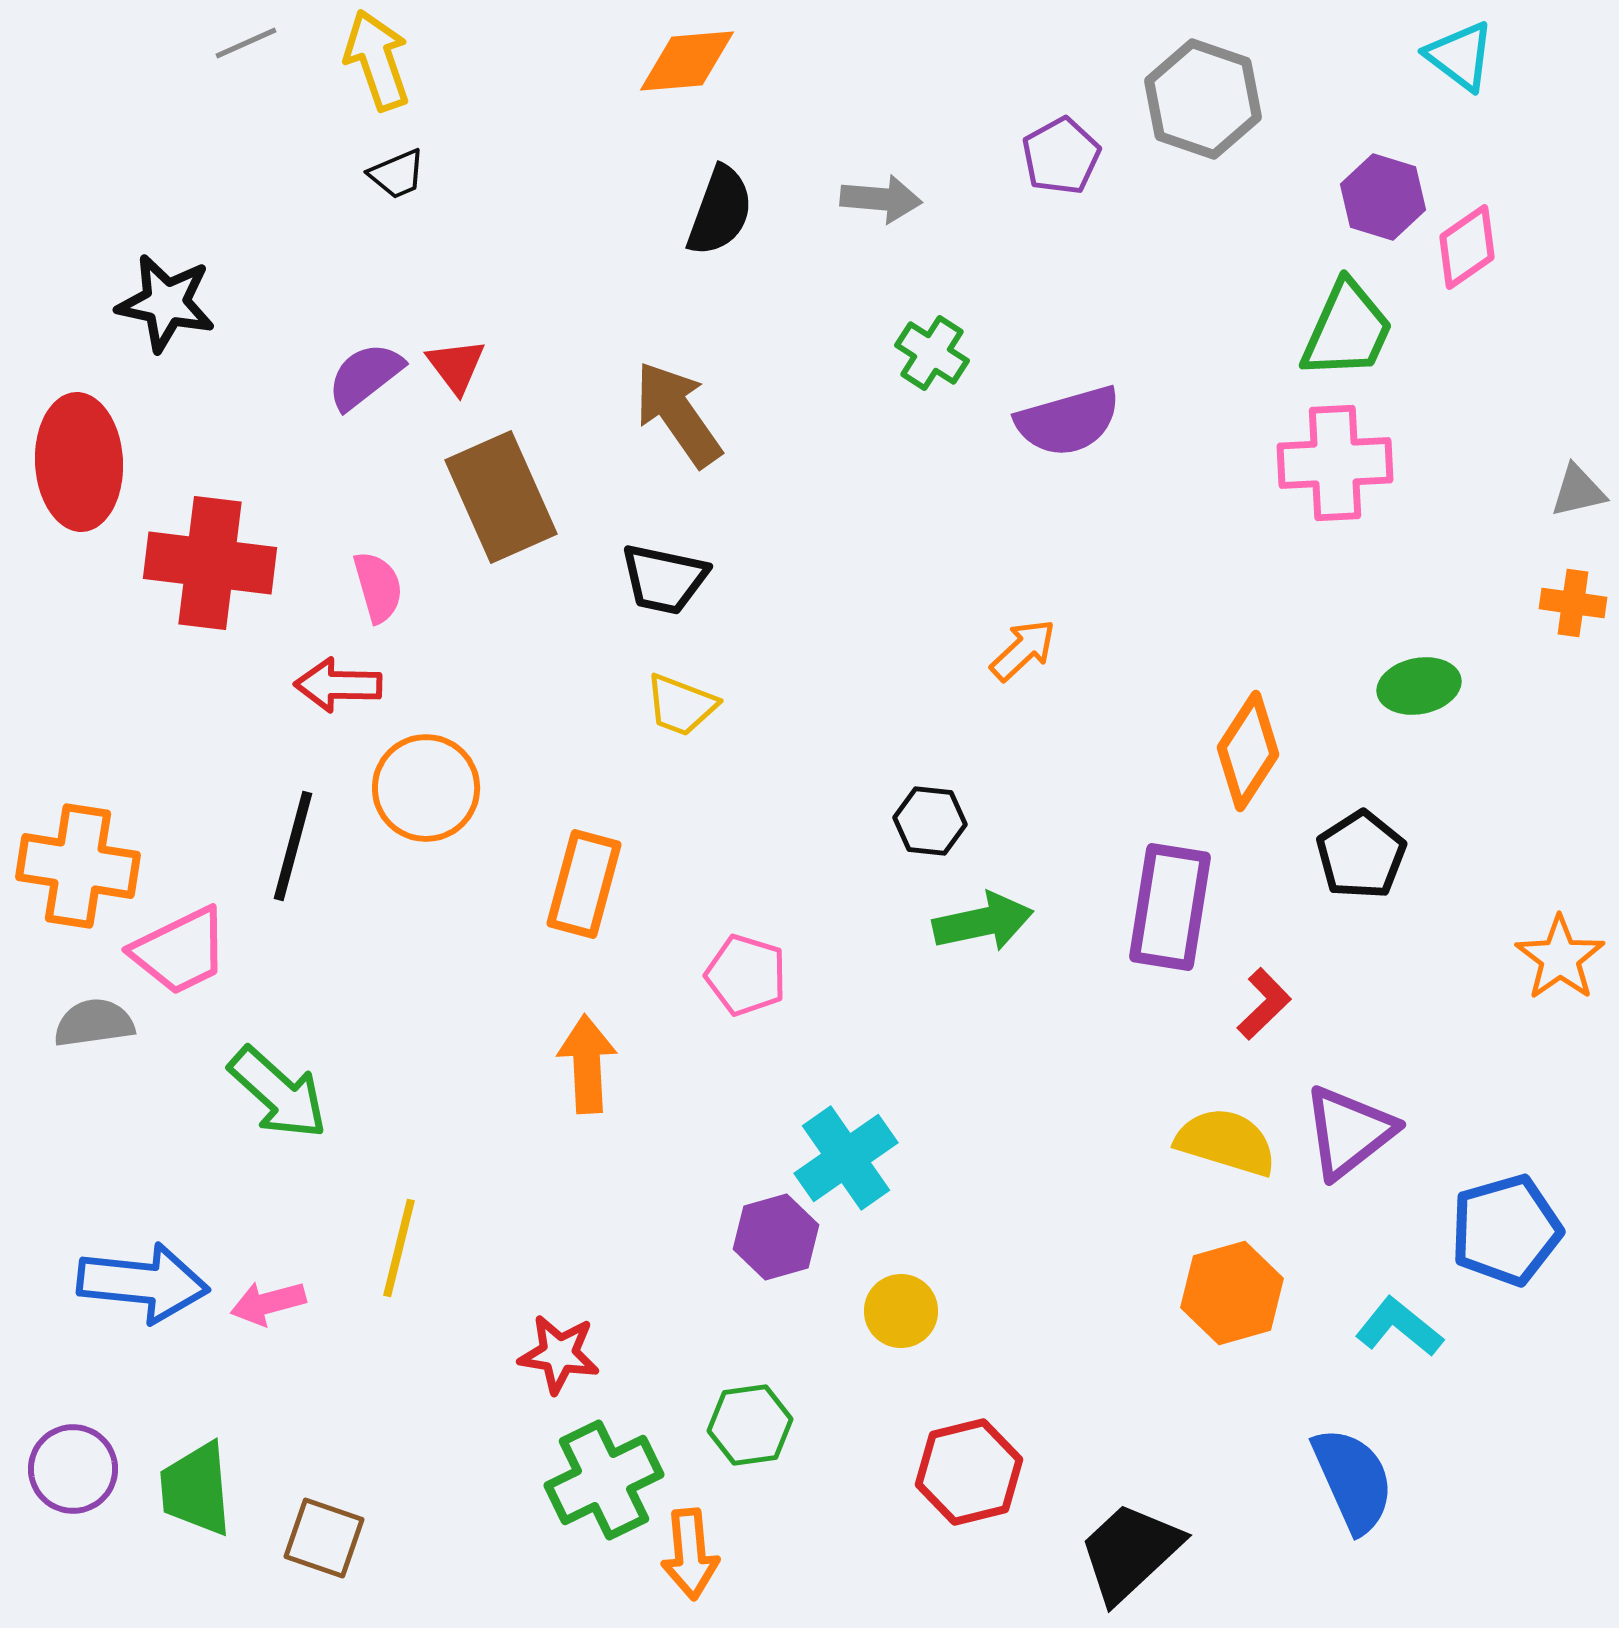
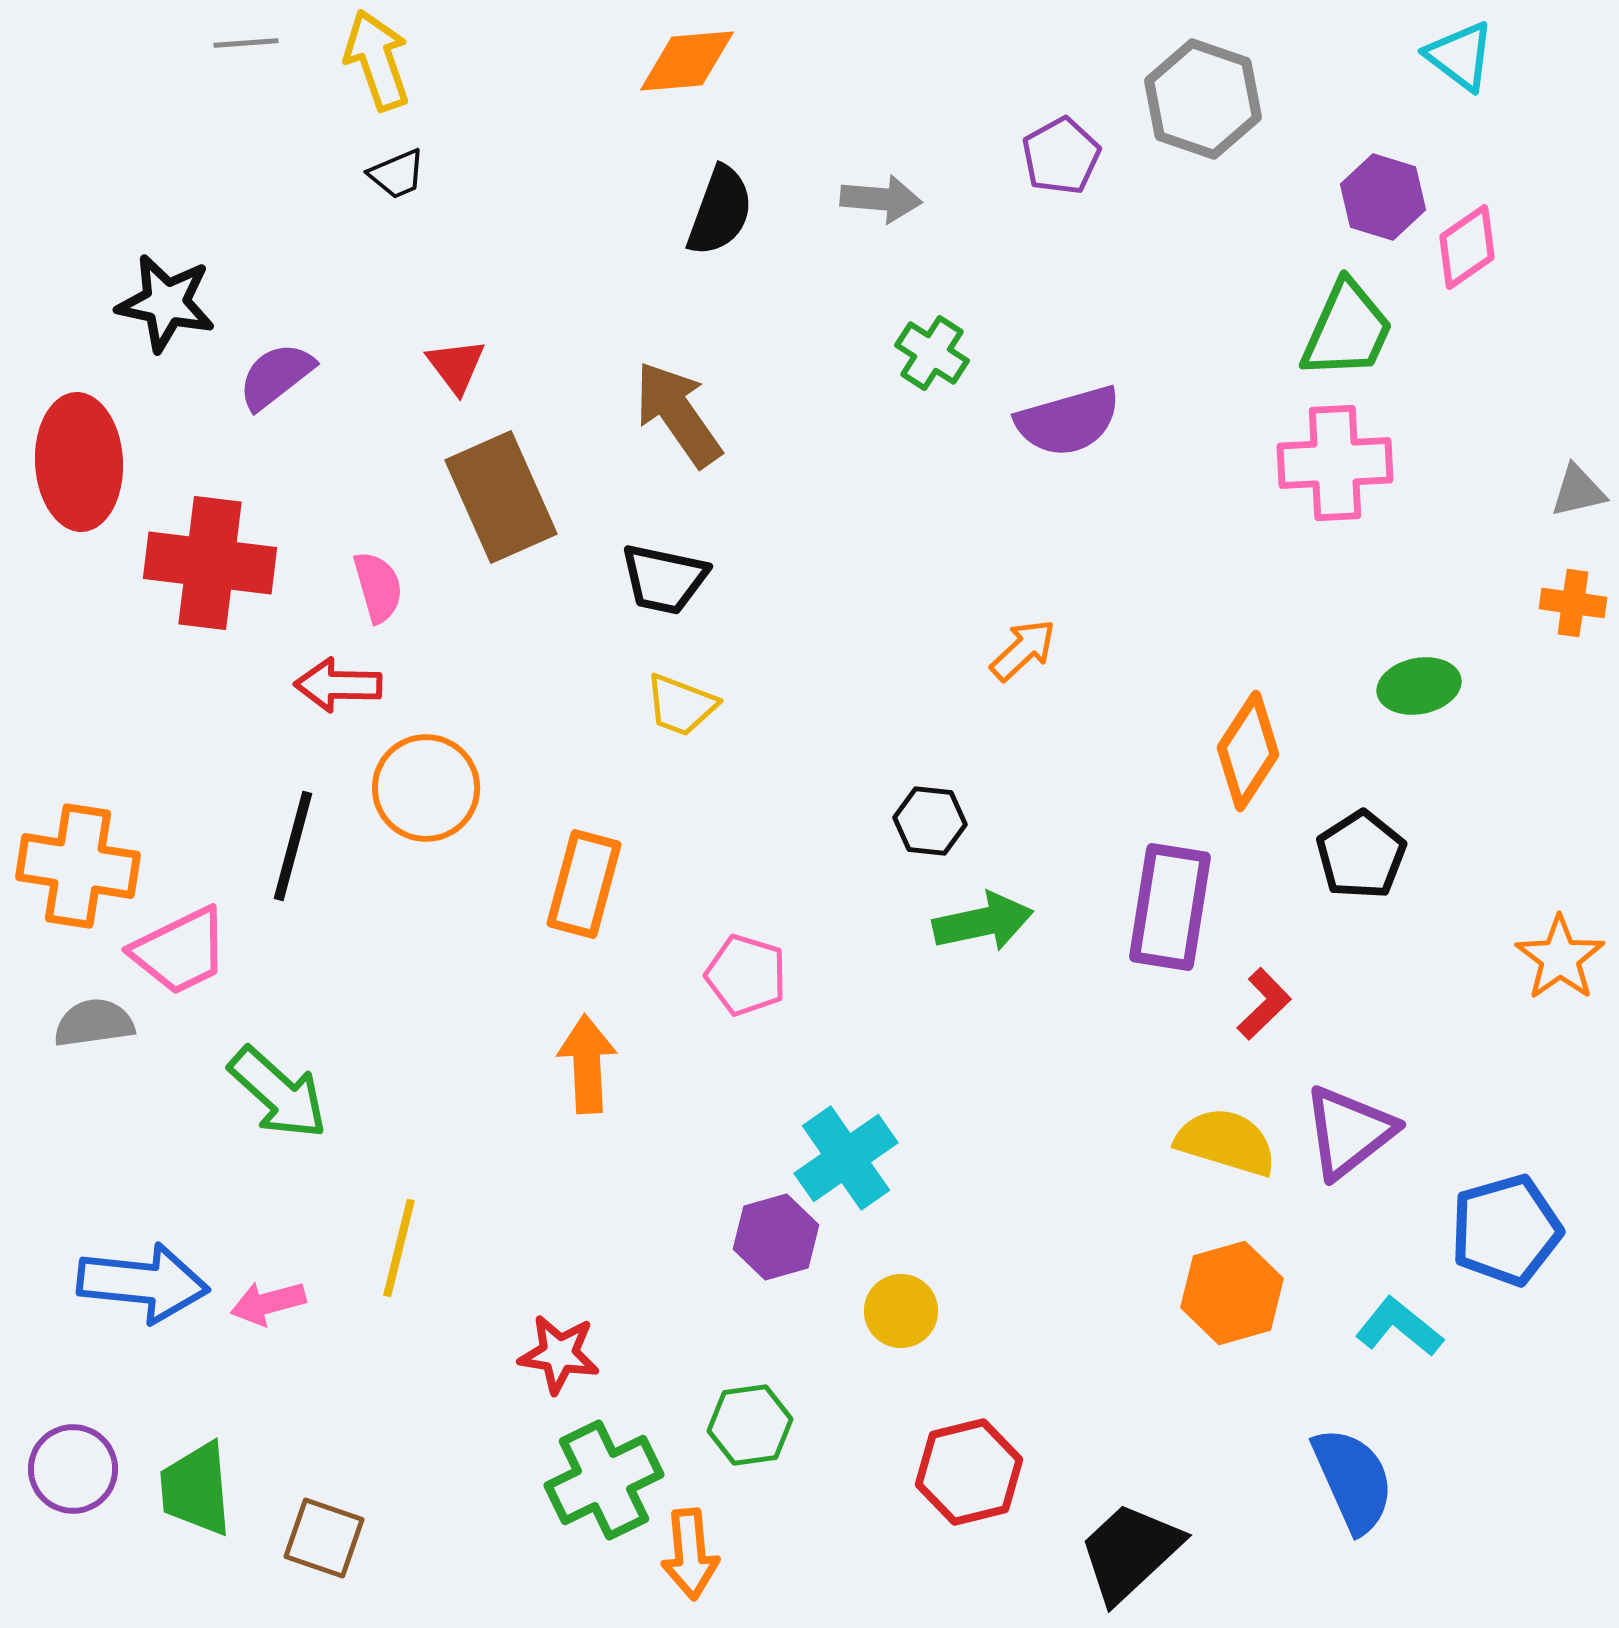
gray line at (246, 43): rotated 20 degrees clockwise
purple semicircle at (365, 376): moved 89 px left
